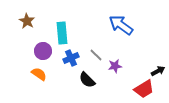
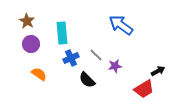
purple circle: moved 12 px left, 7 px up
